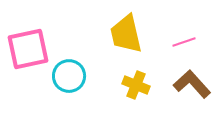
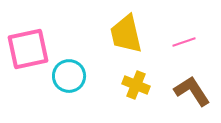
brown L-shape: moved 7 px down; rotated 9 degrees clockwise
